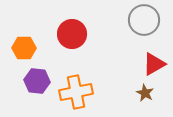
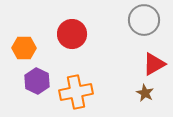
purple hexagon: rotated 20 degrees clockwise
